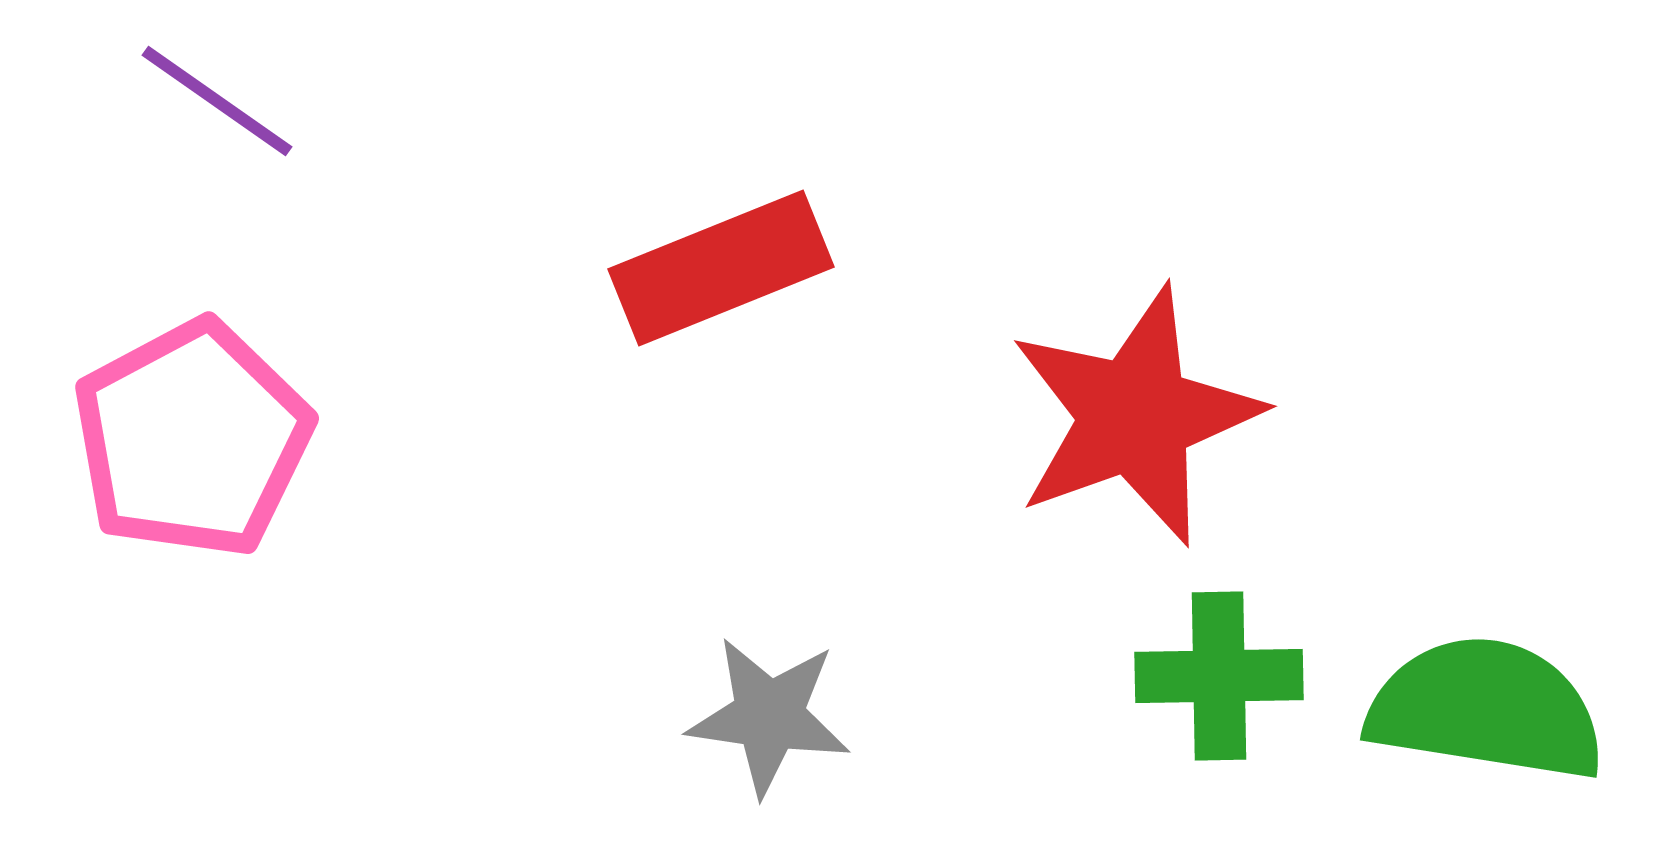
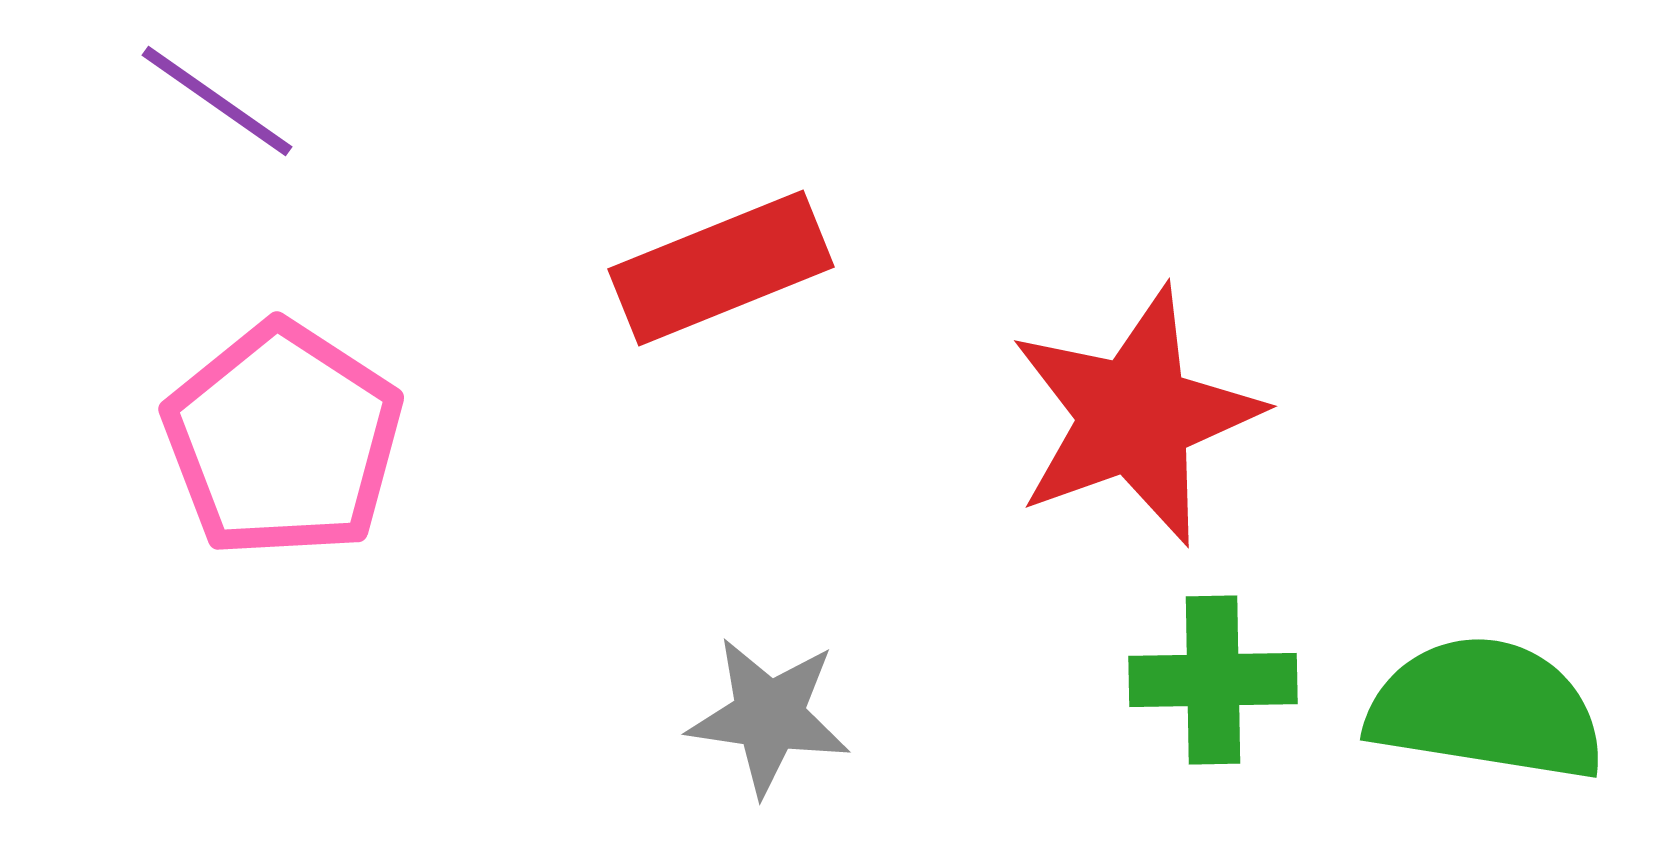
pink pentagon: moved 91 px right, 1 px down; rotated 11 degrees counterclockwise
green cross: moved 6 px left, 4 px down
